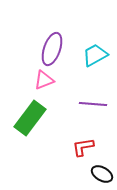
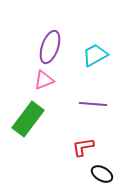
purple ellipse: moved 2 px left, 2 px up
green rectangle: moved 2 px left, 1 px down
